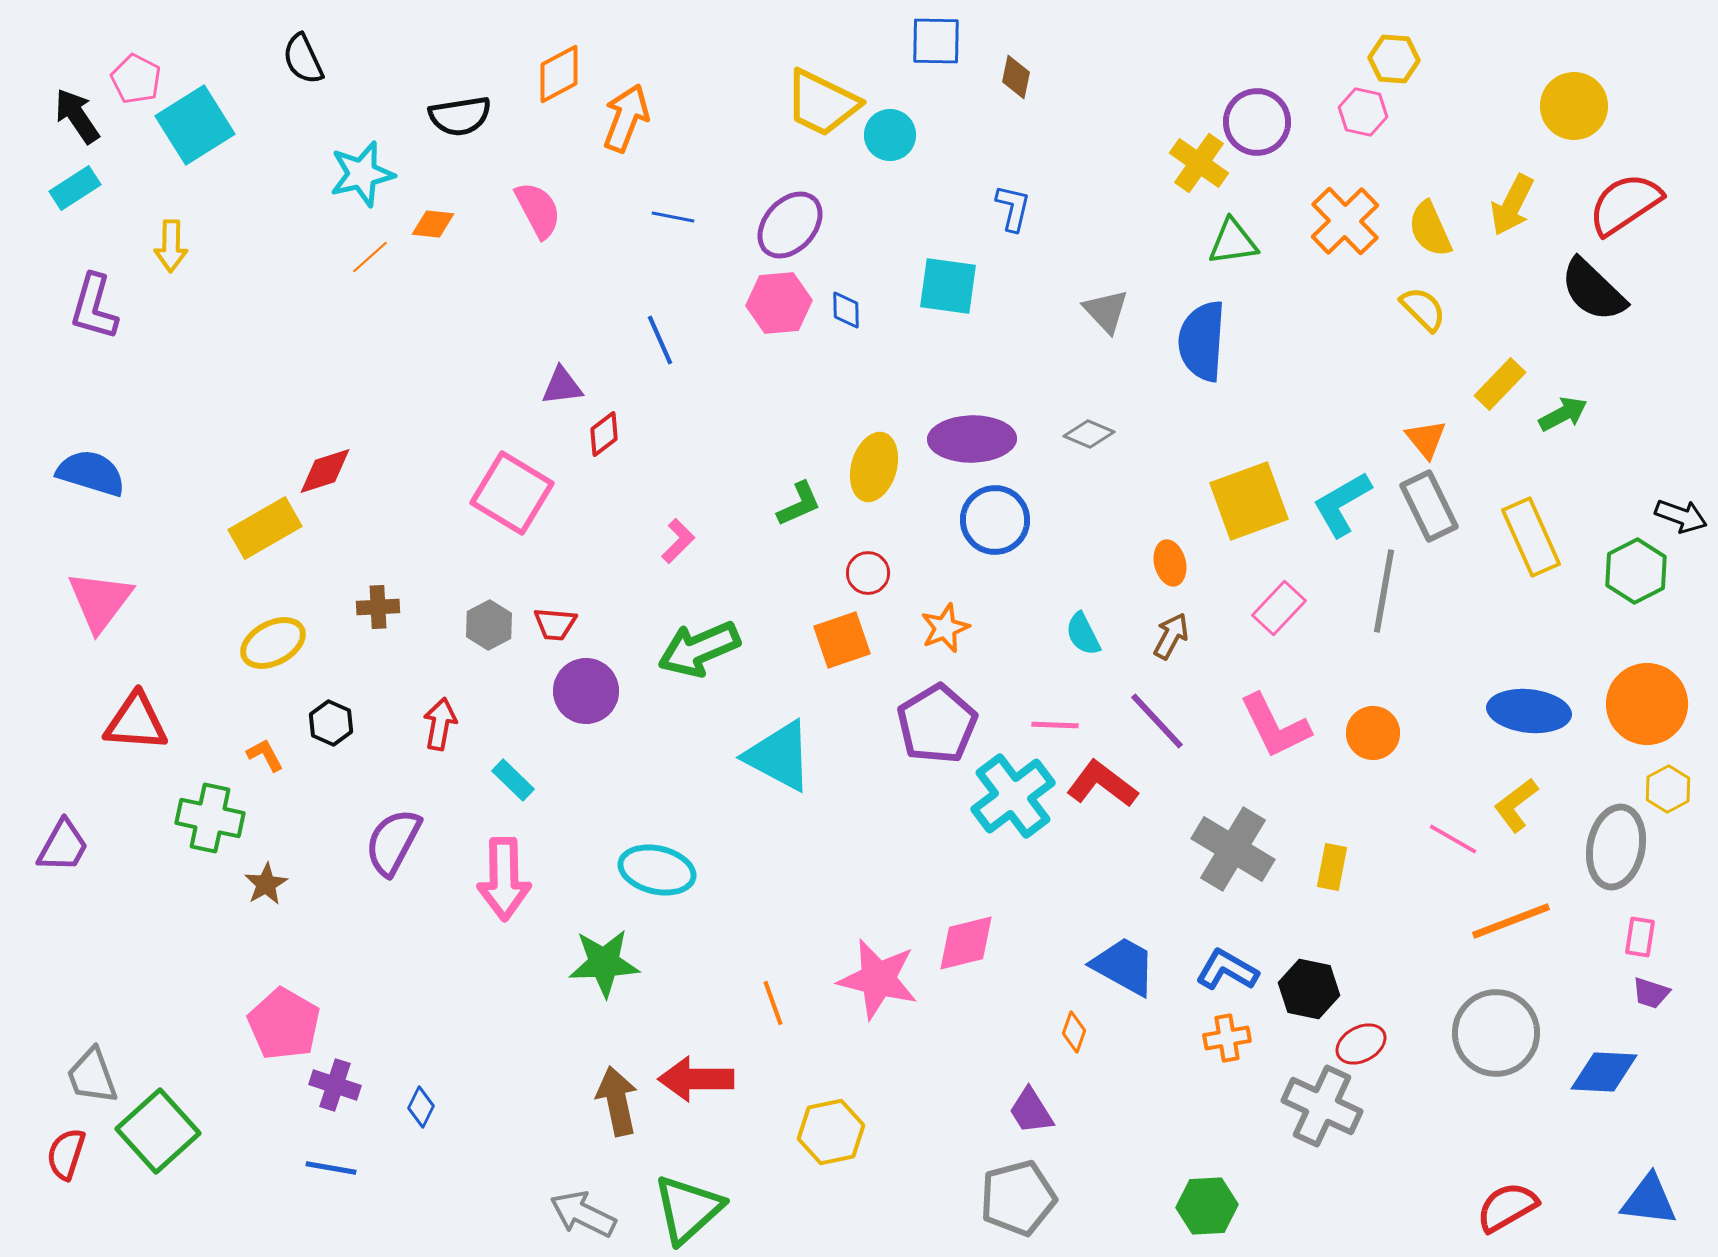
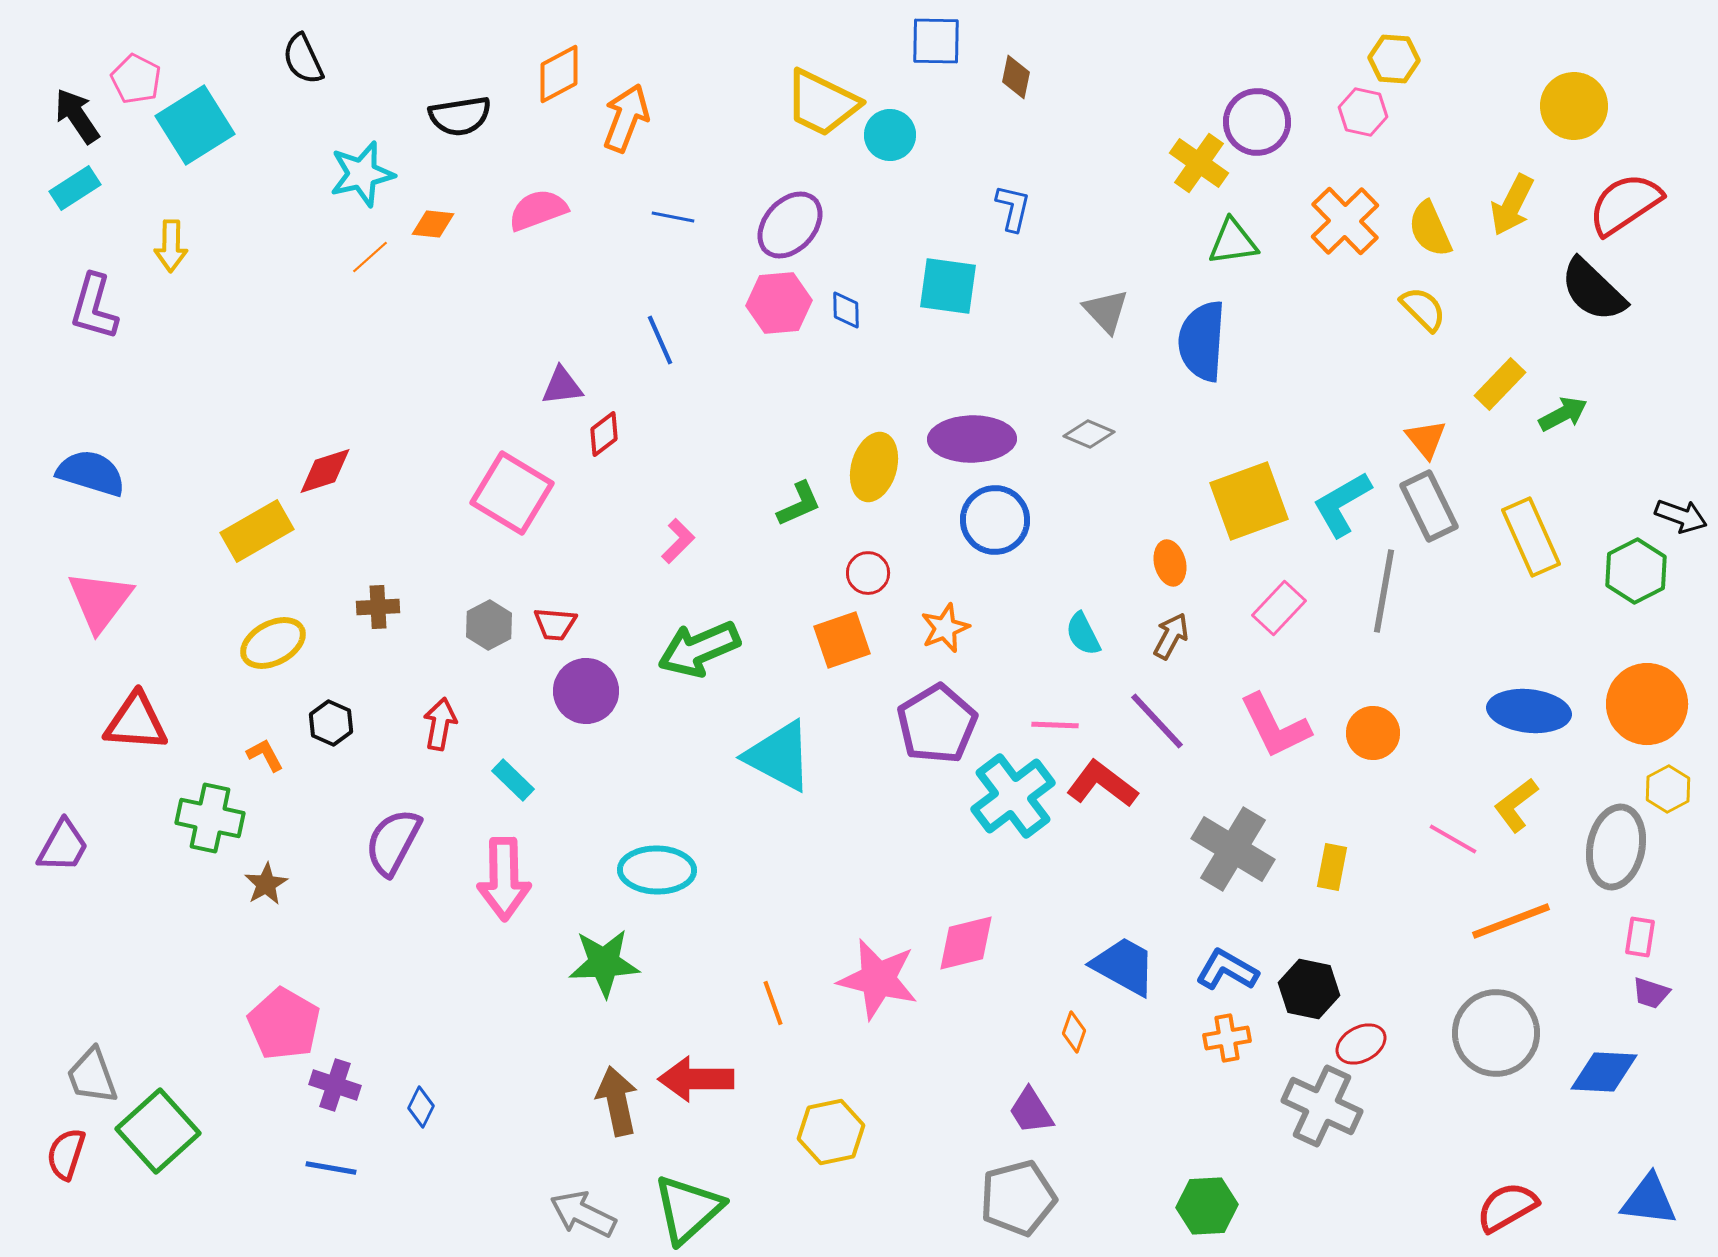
pink semicircle at (538, 210): rotated 82 degrees counterclockwise
yellow rectangle at (265, 528): moved 8 px left, 3 px down
cyan ellipse at (657, 870): rotated 12 degrees counterclockwise
